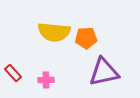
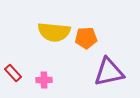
purple triangle: moved 5 px right
pink cross: moved 2 px left
